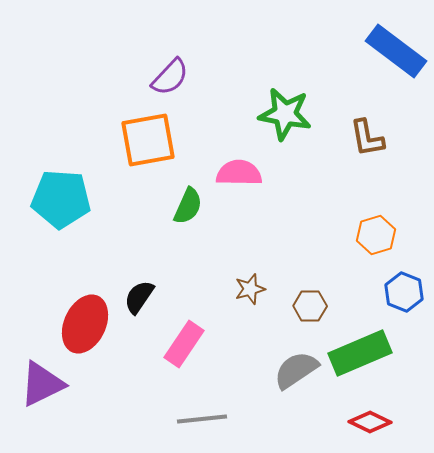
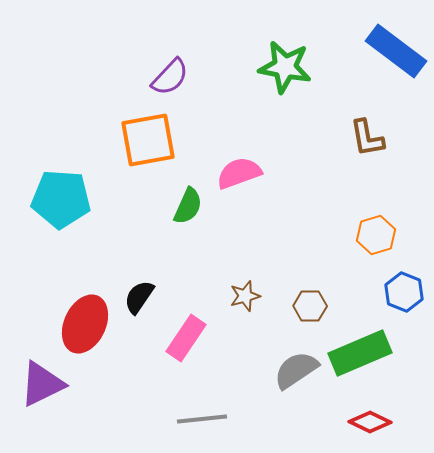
green star: moved 47 px up
pink semicircle: rotated 21 degrees counterclockwise
brown star: moved 5 px left, 7 px down
pink rectangle: moved 2 px right, 6 px up
